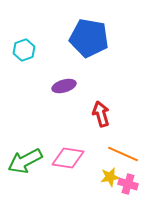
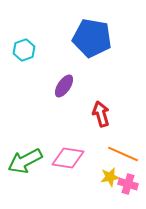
blue pentagon: moved 3 px right
purple ellipse: rotated 40 degrees counterclockwise
